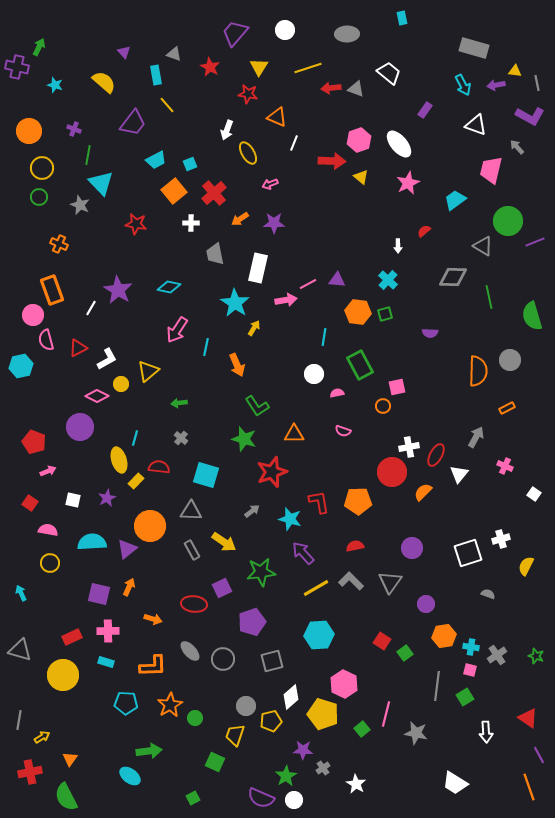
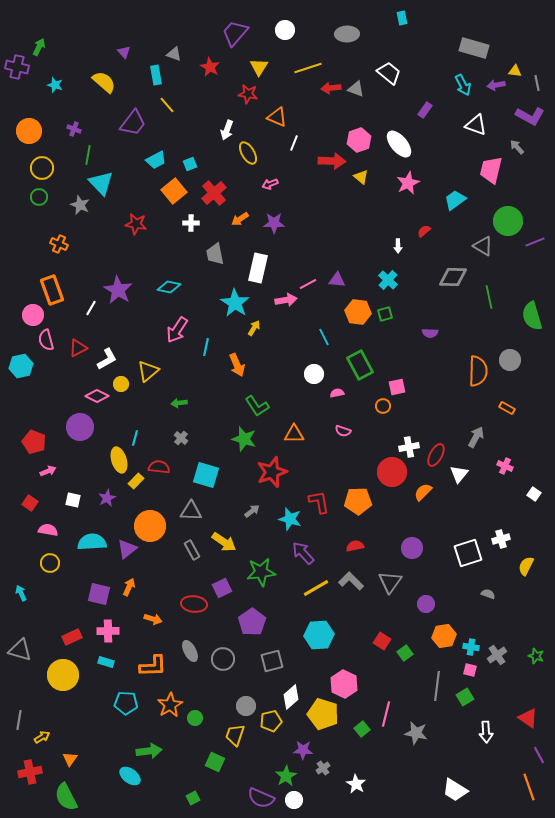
cyan line at (324, 337): rotated 36 degrees counterclockwise
orange rectangle at (507, 408): rotated 56 degrees clockwise
purple pentagon at (252, 622): rotated 16 degrees counterclockwise
gray ellipse at (190, 651): rotated 15 degrees clockwise
white trapezoid at (455, 783): moved 7 px down
